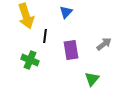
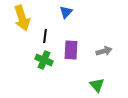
yellow arrow: moved 4 px left, 2 px down
gray arrow: moved 7 px down; rotated 21 degrees clockwise
purple rectangle: rotated 12 degrees clockwise
green cross: moved 14 px right
green triangle: moved 5 px right, 6 px down; rotated 21 degrees counterclockwise
